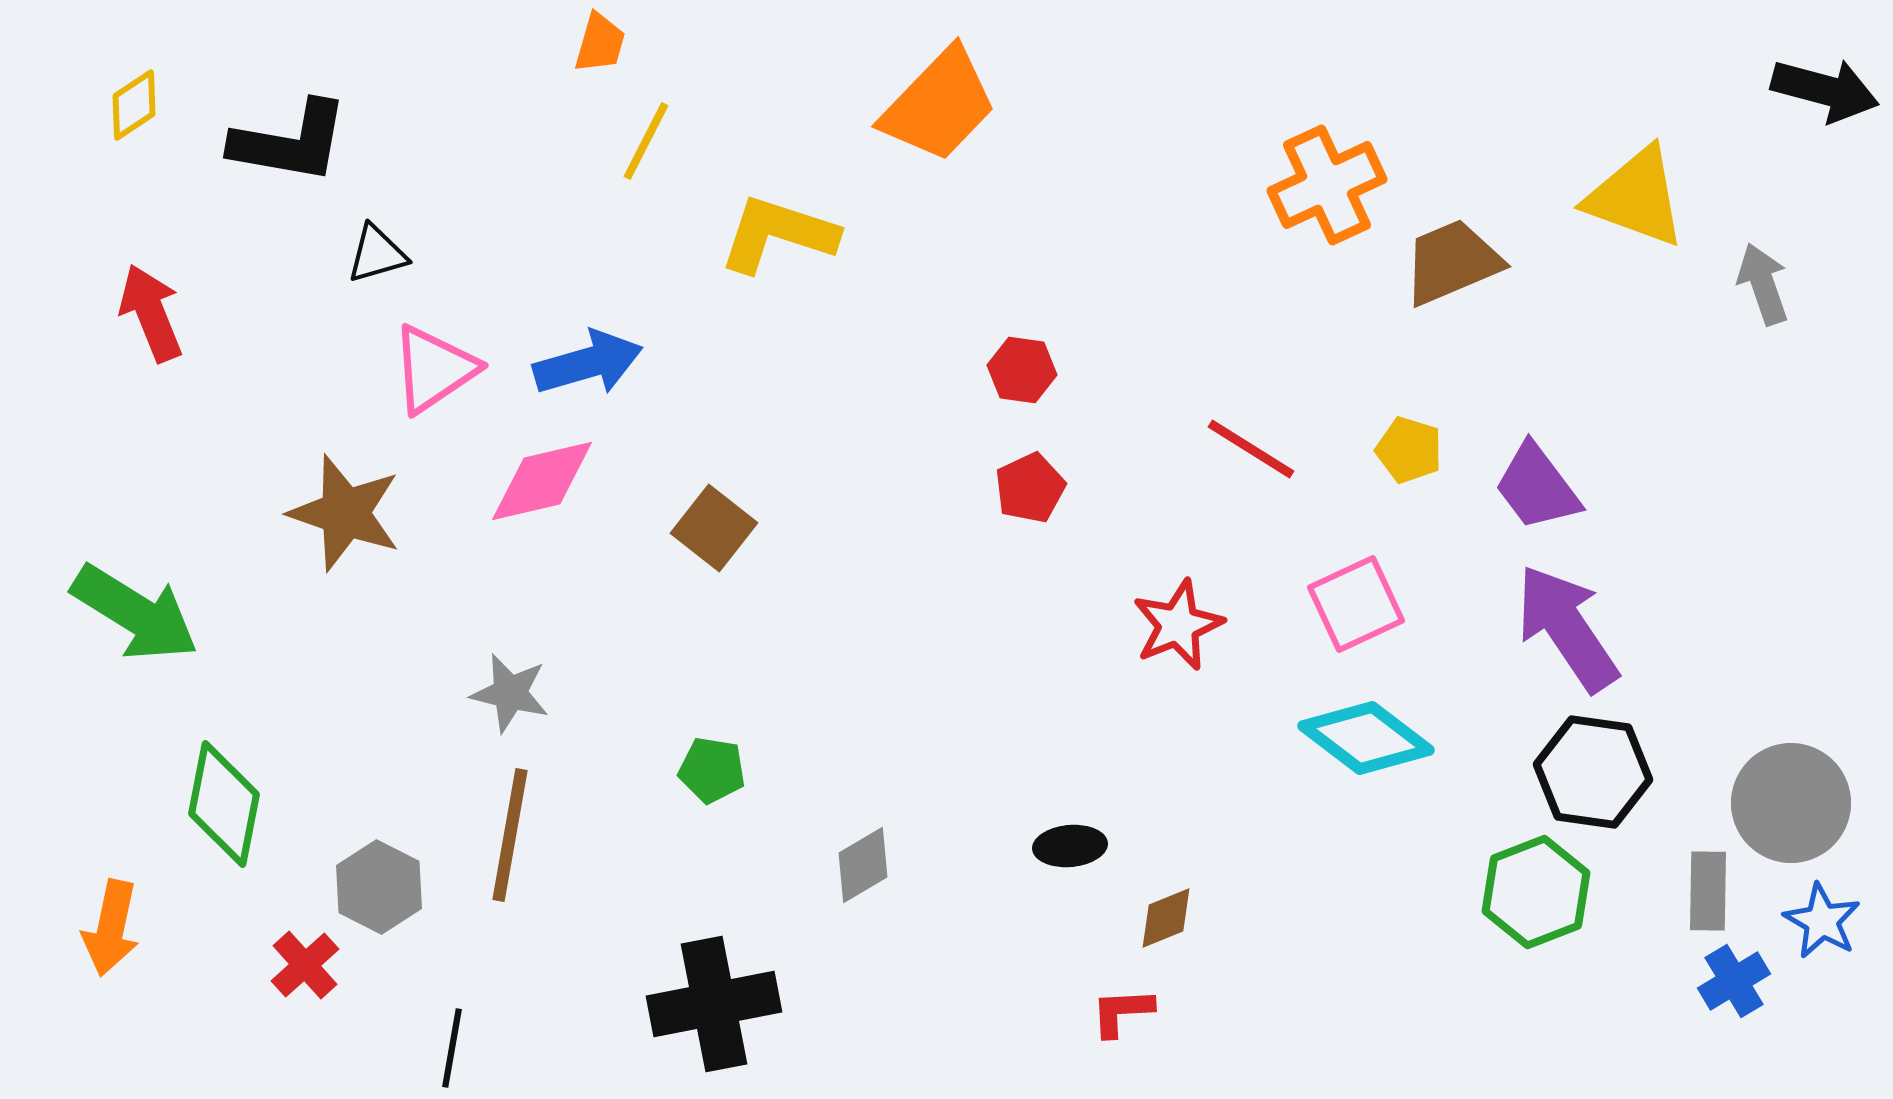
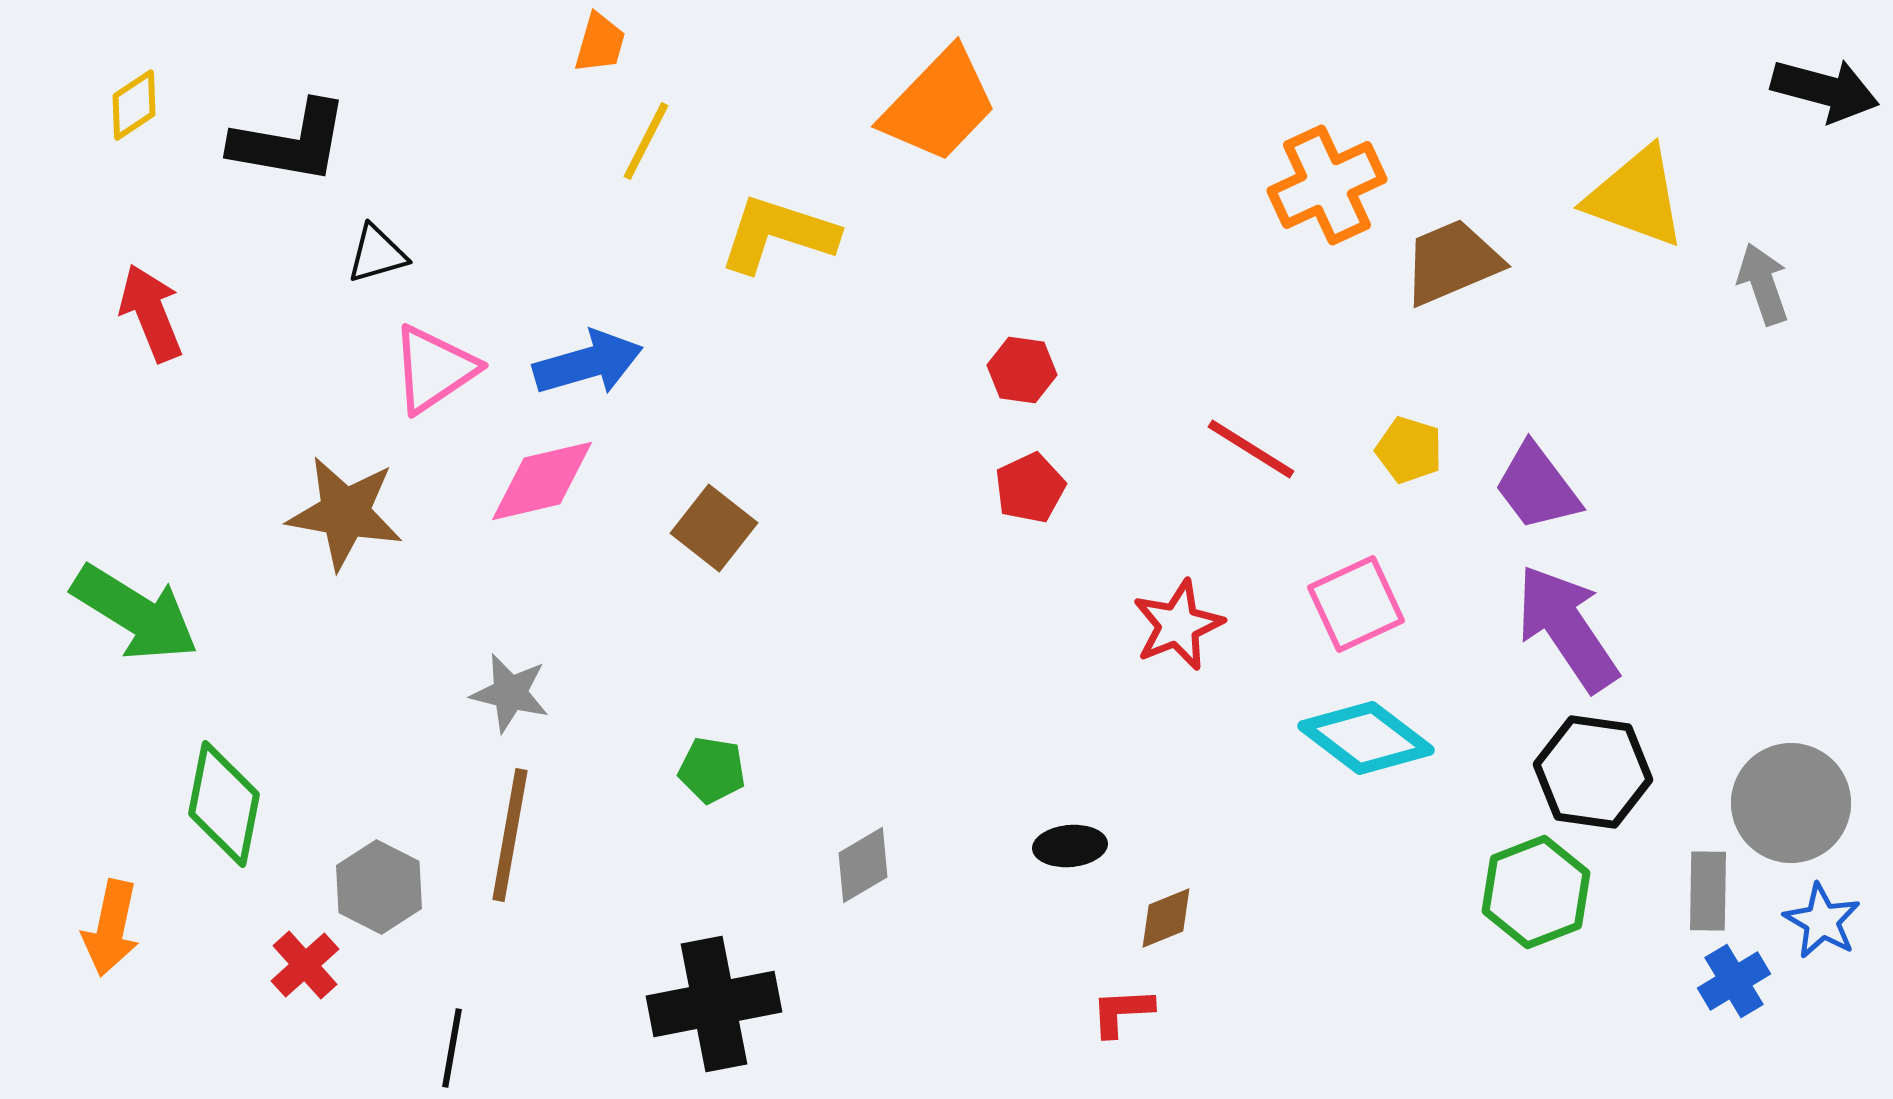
brown star at (345, 513): rotated 9 degrees counterclockwise
